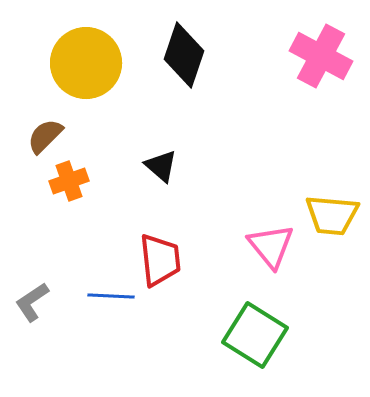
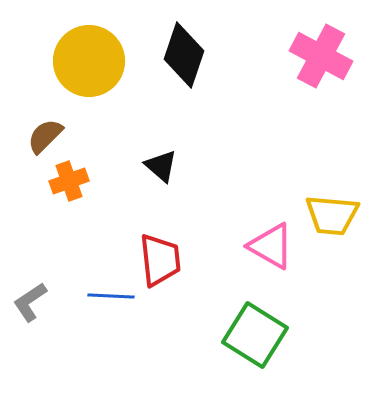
yellow circle: moved 3 px right, 2 px up
pink triangle: rotated 21 degrees counterclockwise
gray L-shape: moved 2 px left
